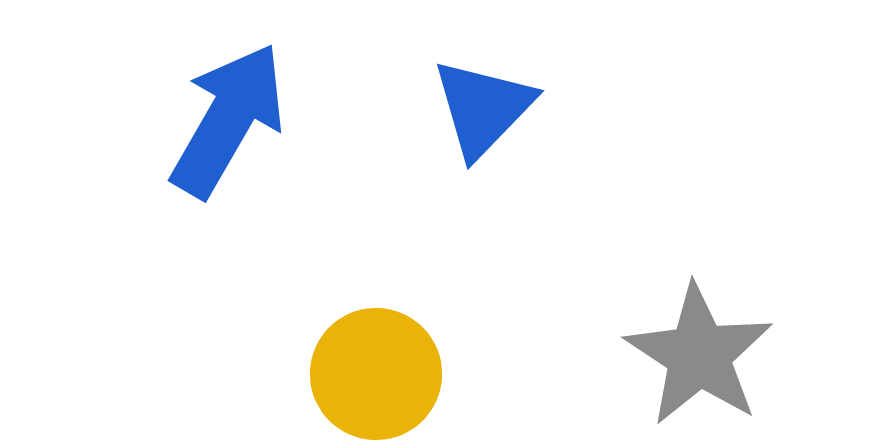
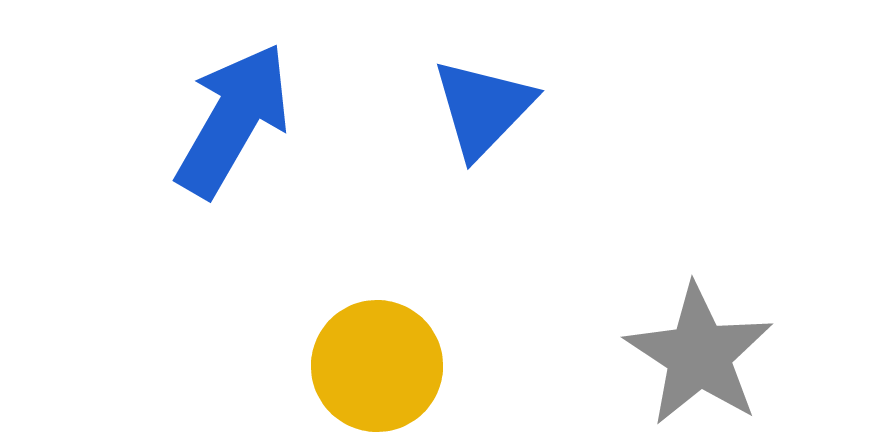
blue arrow: moved 5 px right
yellow circle: moved 1 px right, 8 px up
